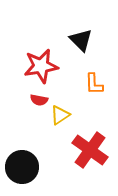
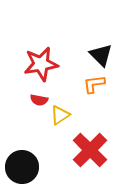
black triangle: moved 20 px right, 15 px down
red star: moved 2 px up
orange L-shape: rotated 85 degrees clockwise
red cross: rotated 9 degrees clockwise
